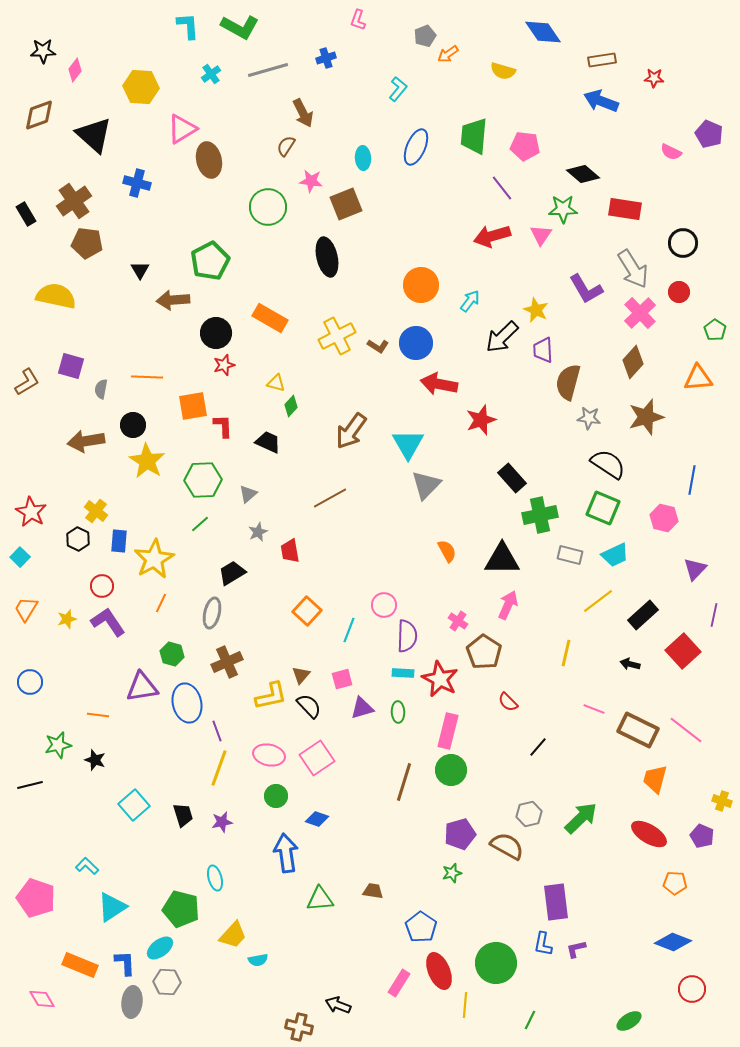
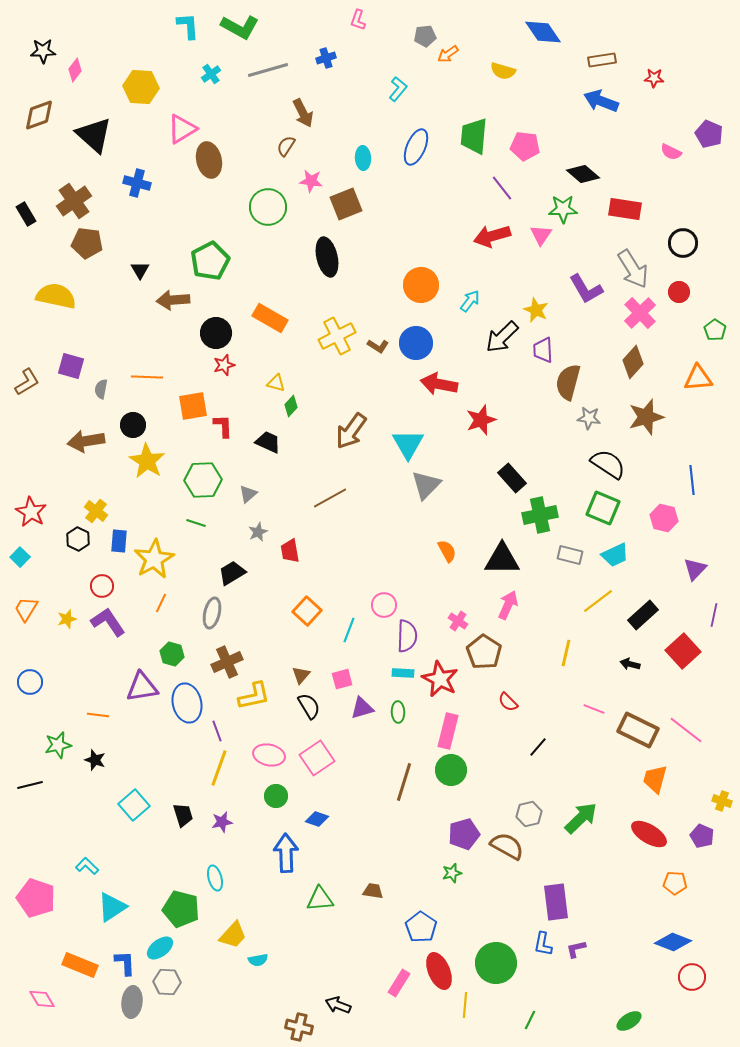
gray pentagon at (425, 36): rotated 15 degrees clockwise
blue line at (692, 480): rotated 16 degrees counterclockwise
green line at (200, 524): moved 4 px left, 1 px up; rotated 60 degrees clockwise
yellow L-shape at (271, 696): moved 17 px left
black semicircle at (309, 706): rotated 12 degrees clockwise
purple pentagon at (460, 834): moved 4 px right
blue arrow at (286, 853): rotated 6 degrees clockwise
red circle at (692, 989): moved 12 px up
